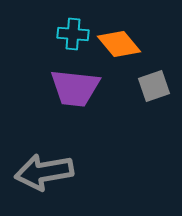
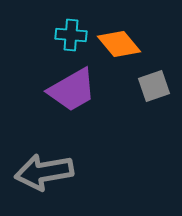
cyan cross: moved 2 px left, 1 px down
purple trapezoid: moved 3 px left, 2 px down; rotated 36 degrees counterclockwise
